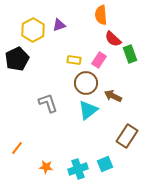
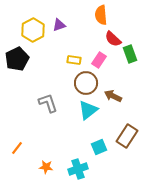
cyan square: moved 6 px left, 17 px up
